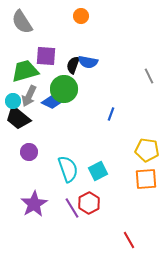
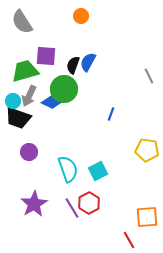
blue semicircle: rotated 108 degrees clockwise
black trapezoid: rotated 20 degrees counterclockwise
orange square: moved 1 px right, 38 px down
